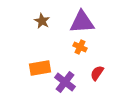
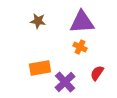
brown star: moved 4 px left; rotated 21 degrees counterclockwise
purple cross: rotated 10 degrees clockwise
